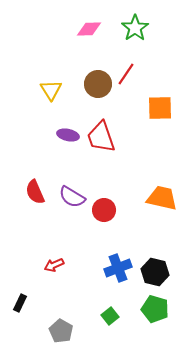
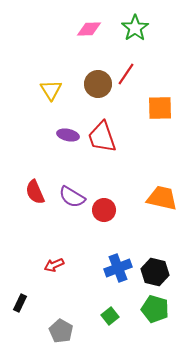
red trapezoid: moved 1 px right
